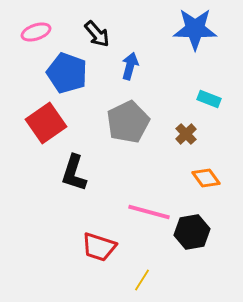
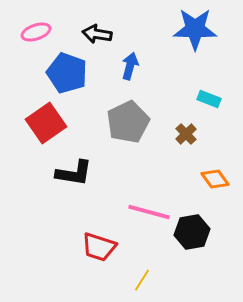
black arrow: rotated 140 degrees clockwise
black L-shape: rotated 99 degrees counterclockwise
orange diamond: moved 9 px right, 1 px down
